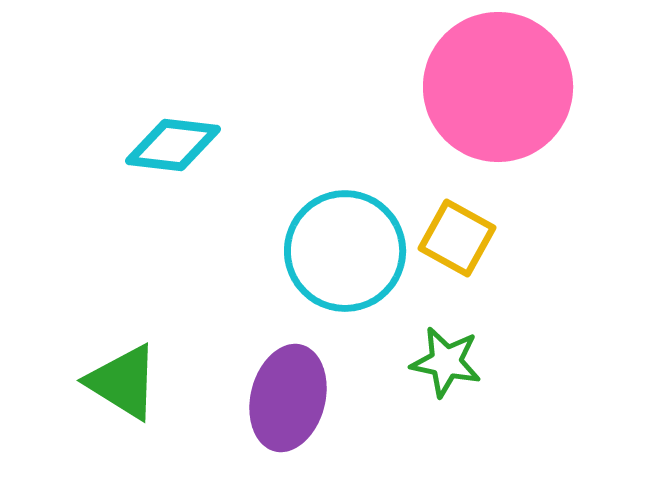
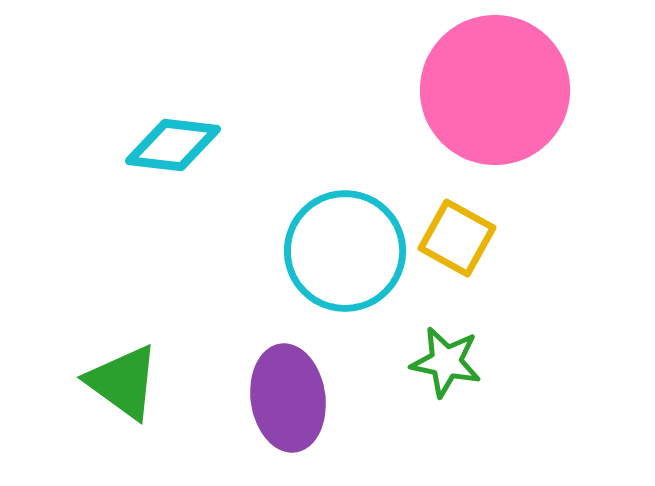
pink circle: moved 3 px left, 3 px down
green triangle: rotated 4 degrees clockwise
purple ellipse: rotated 22 degrees counterclockwise
